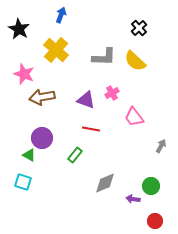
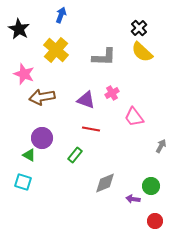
yellow semicircle: moved 7 px right, 9 px up
